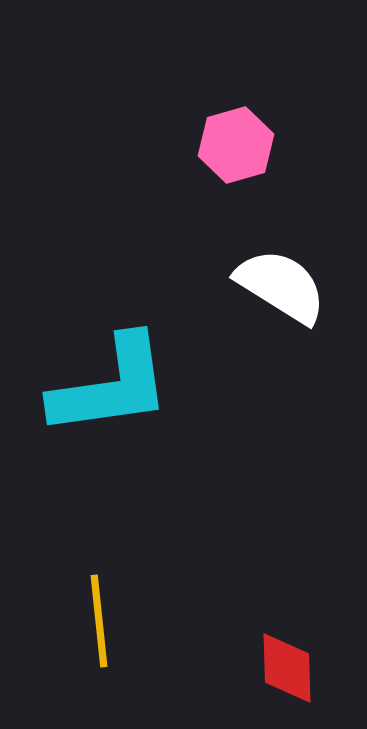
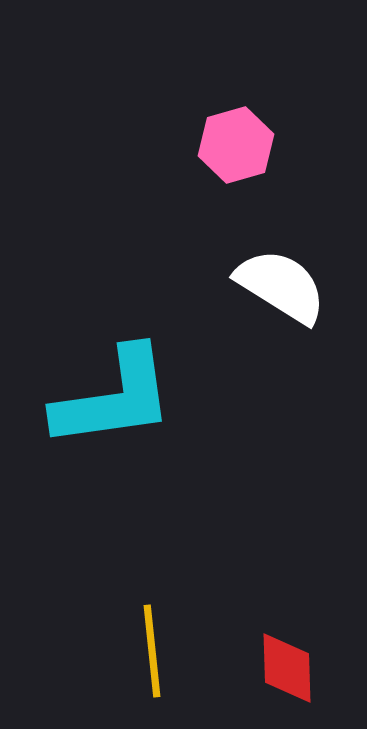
cyan L-shape: moved 3 px right, 12 px down
yellow line: moved 53 px right, 30 px down
